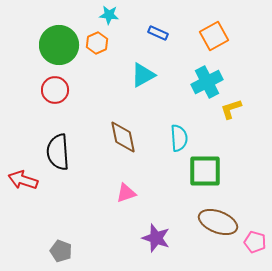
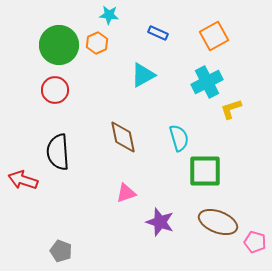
cyan semicircle: rotated 12 degrees counterclockwise
purple star: moved 4 px right, 16 px up
